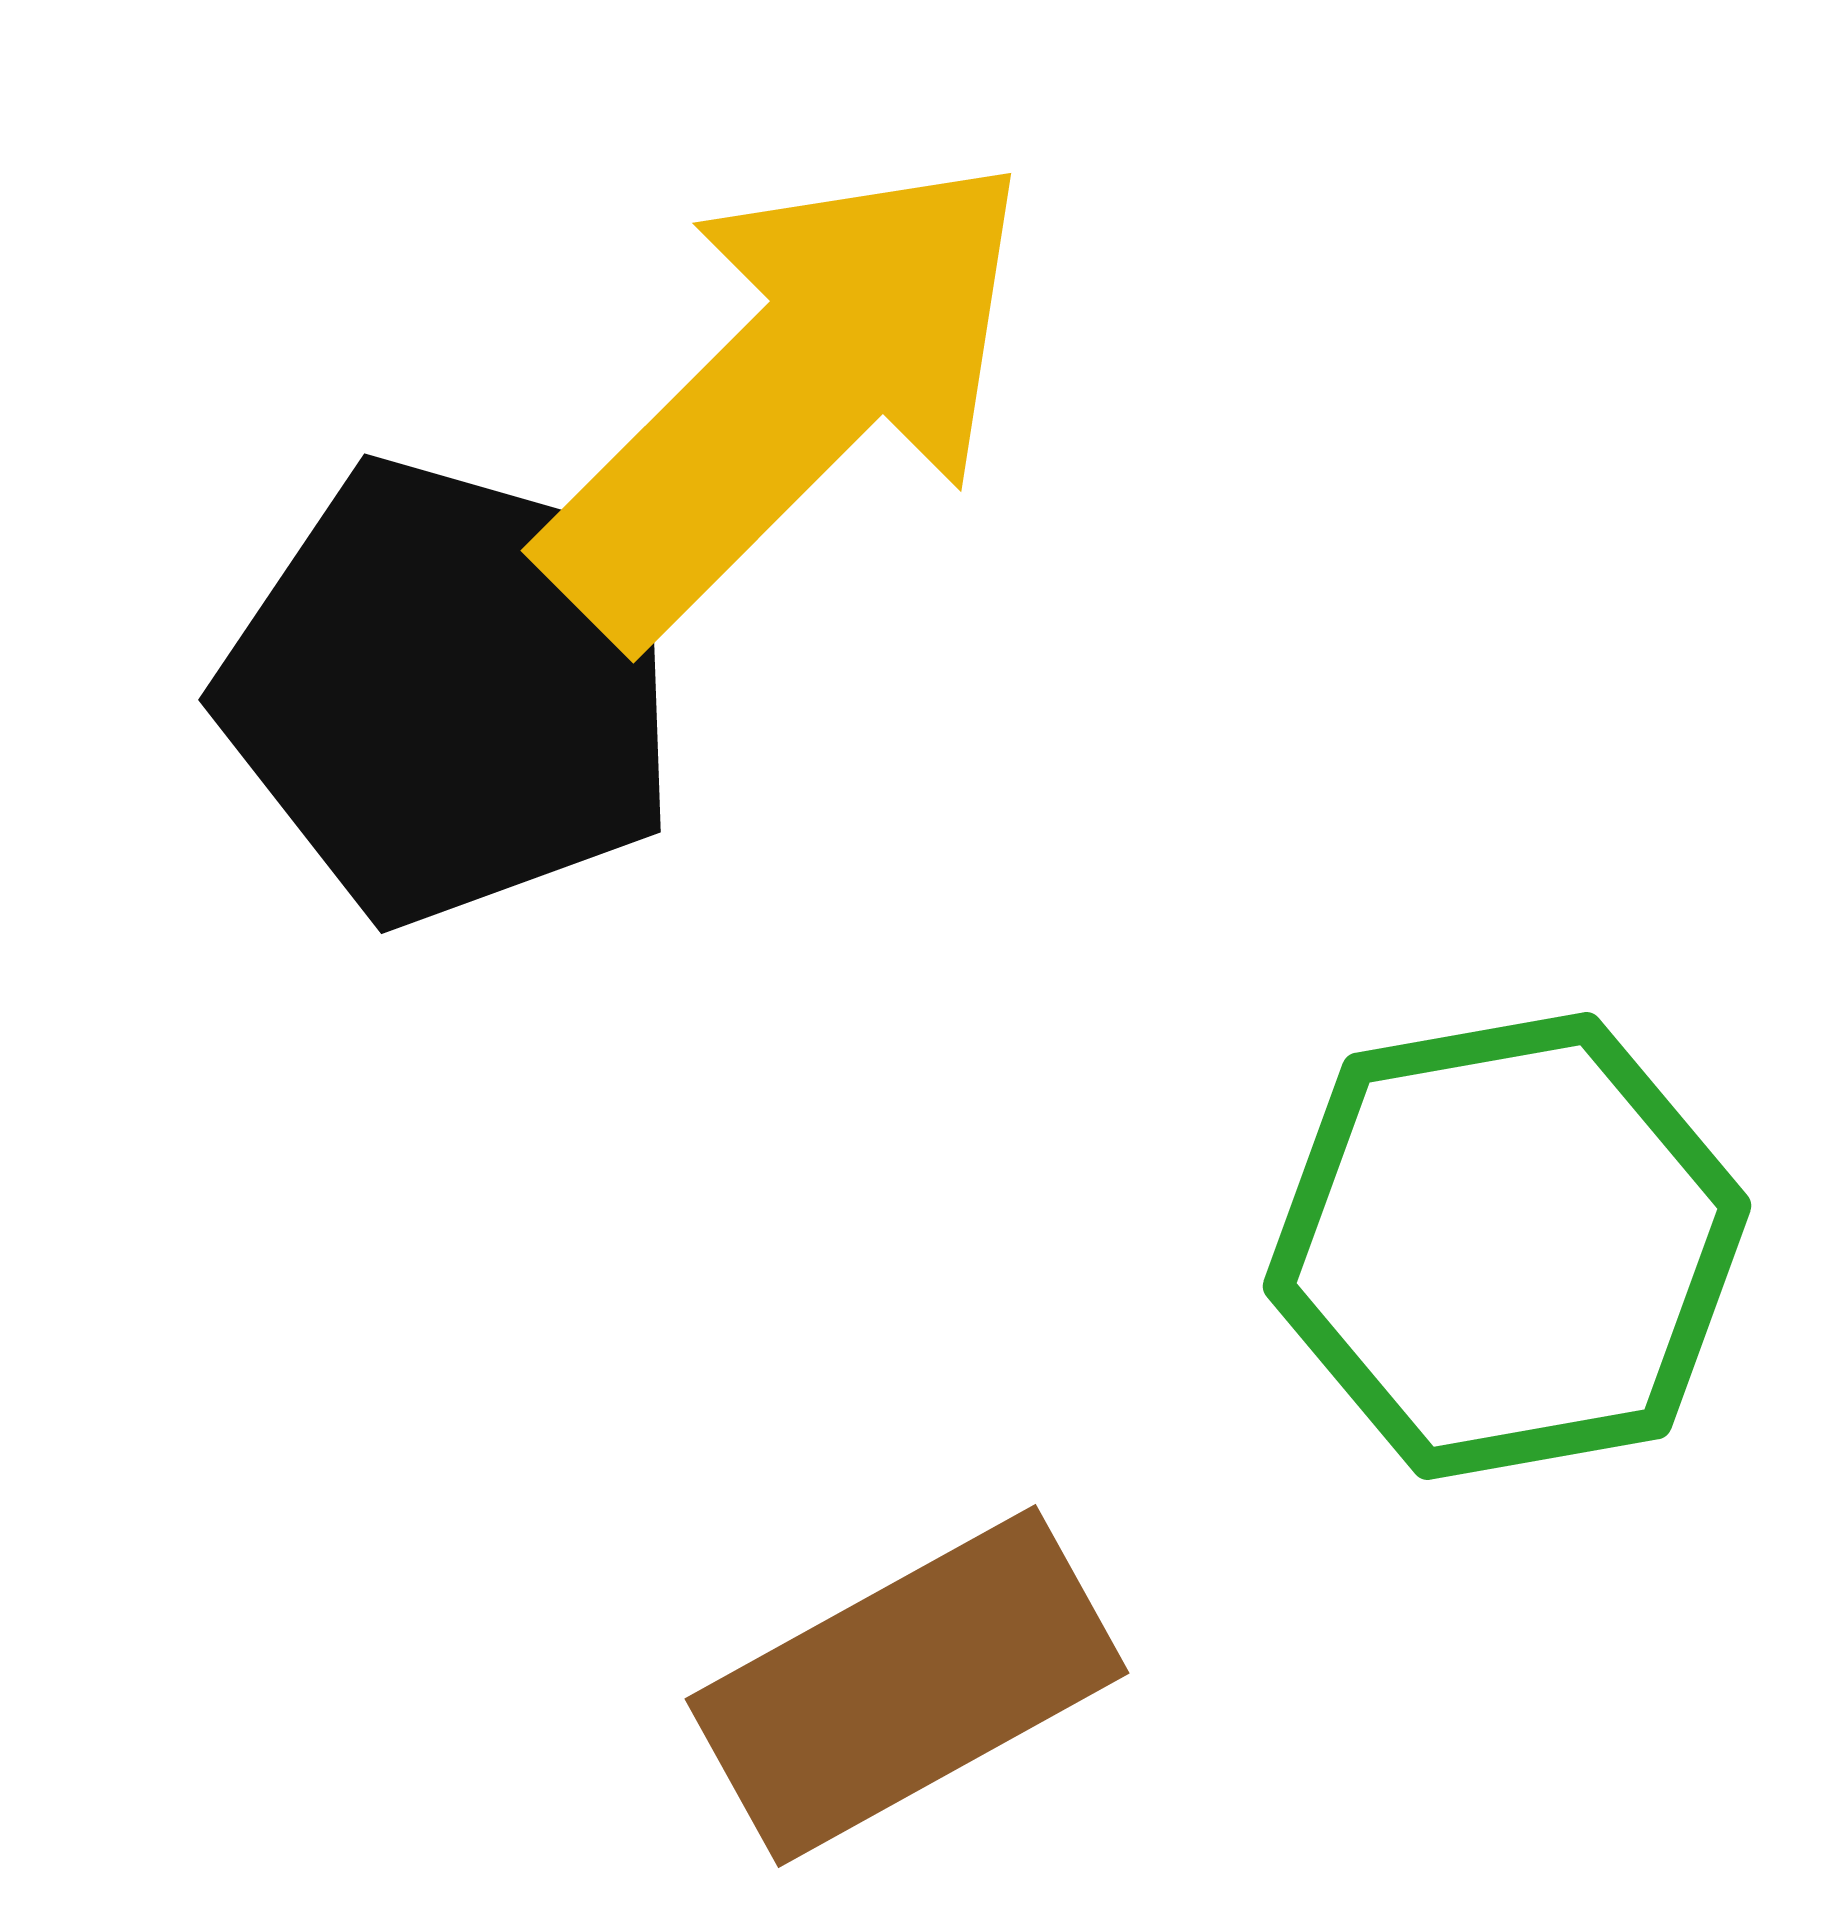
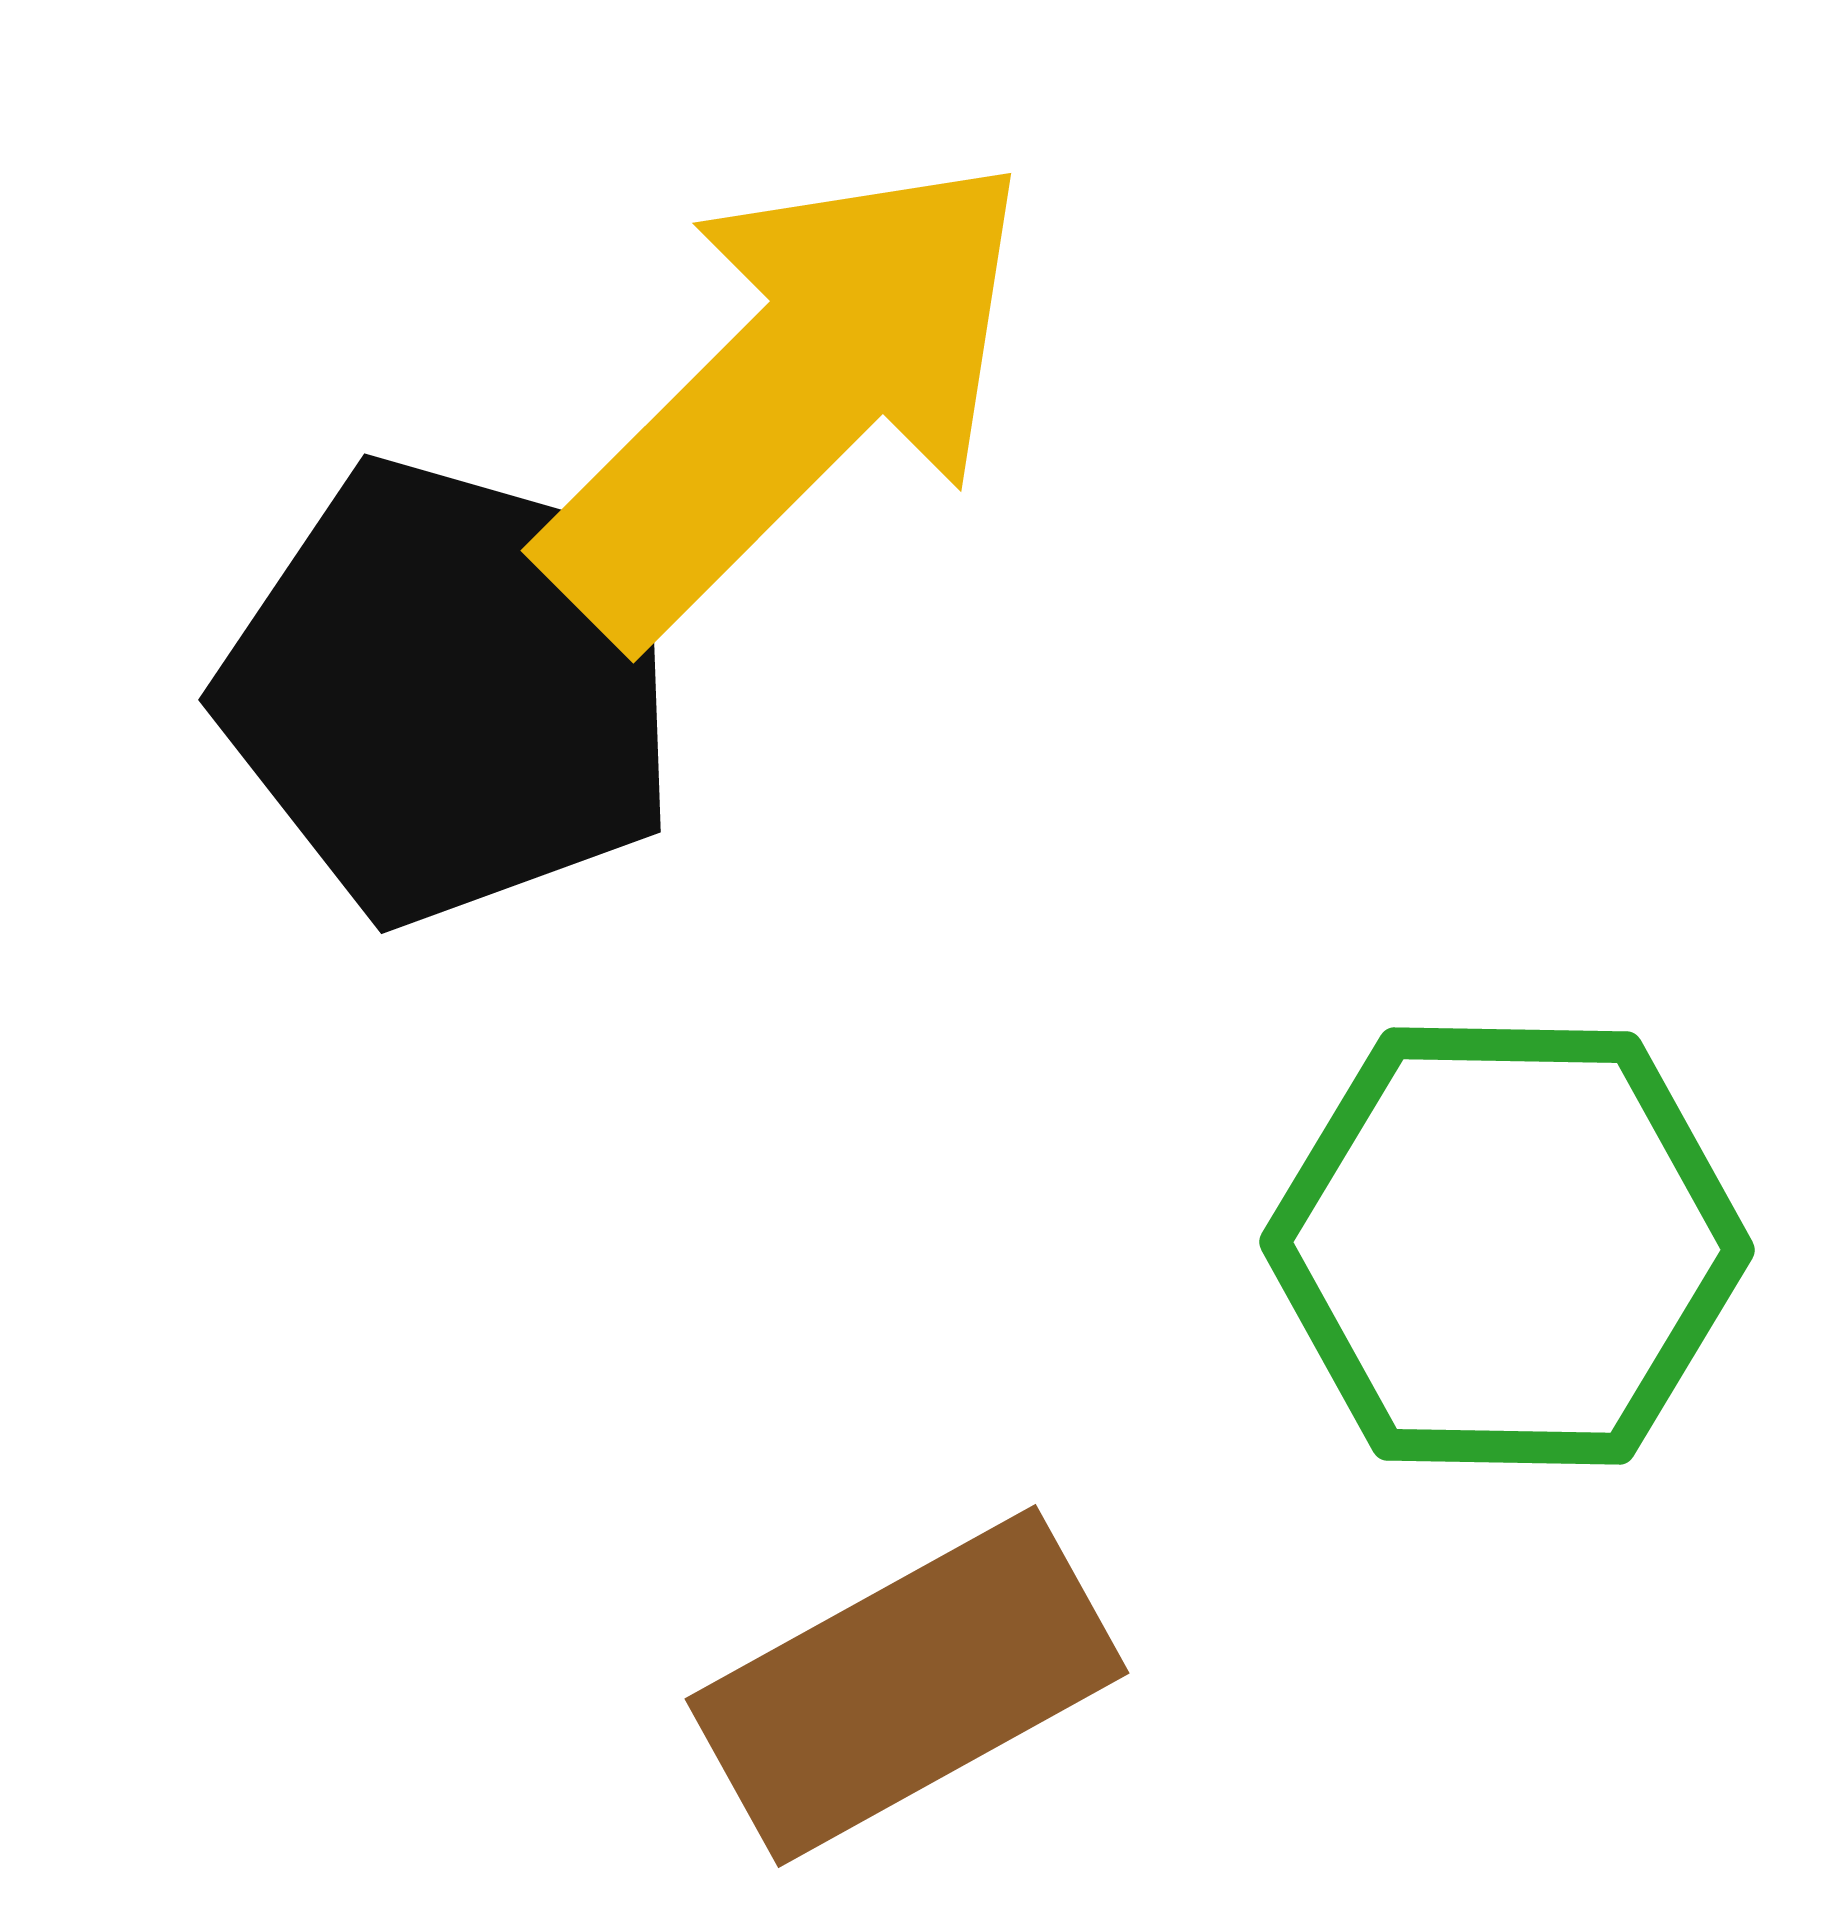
green hexagon: rotated 11 degrees clockwise
